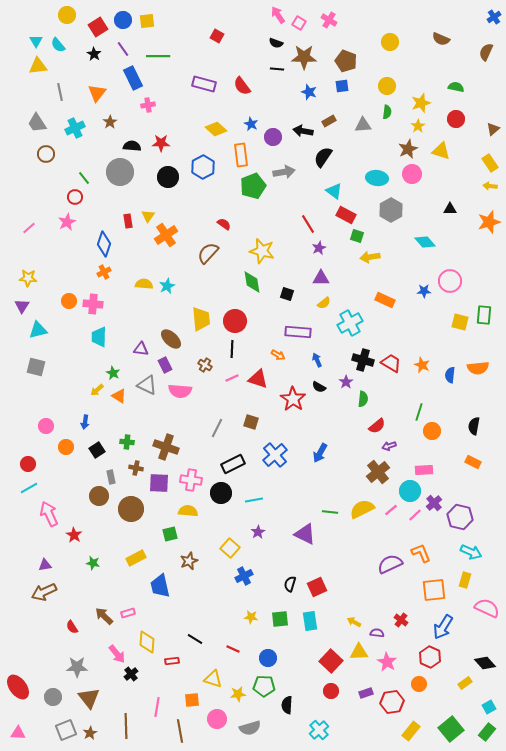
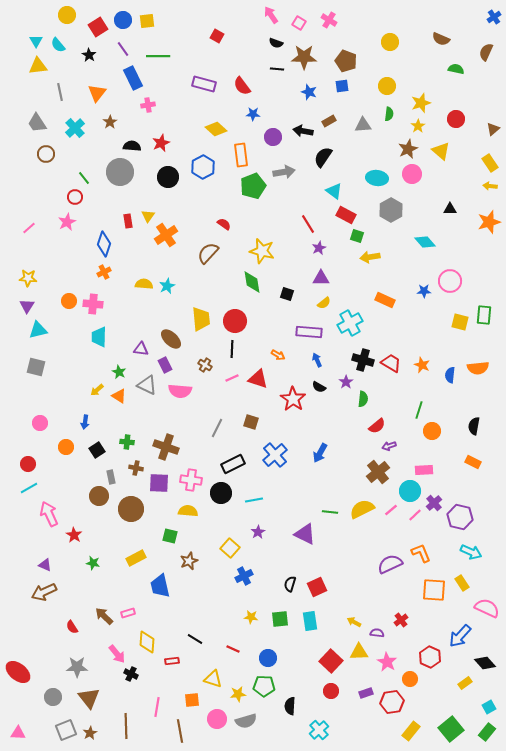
pink arrow at (278, 15): moved 7 px left
black star at (94, 54): moved 5 px left, 1 px down
green semicircle at (456, 87): moved 18 px up
green semicircle at (387, 112): moved 2 px right, 2 px down
blue star at (251, 124): moved 2 px right, 10 px up; rotated 24 degrees counterclockwise
cyan cross at (75, 128): rotated 18 degrees counterclockwise
red star at (161, 143): rotated 24 degrees counterclockwise
yellow triangle at (441, 151): rotated 24 degrees clockwise
purple triangle at (22, 306): moved 5 px right
purple rectangle at (298, 332): moved 11 px right
green star at (113, 373): moved 6 px right, 1 px up
green line at (419, 412): moved 2 px up
pink circle at (46, 426): moved 6 px left, 3 px up
green square at (170, 534): moved 2 px down; rotated 28 degrees clockwise
purple triangle at (45, 565): rotated 32 degrees clockwise
yellow rectangle at (465, 580): moved 3 px left, 3 px down; rotated 49 degrees counterclockwise
orange square at (434, 590): rotated 10 degrees clockwise
red cross at (401, 620): rotated 16 degrees clockwise
blue arrow at (443, 627): moved 17 px right, 9 px down; rotated 10 degrees clockwise
black cross at (131, 674): rotated 24 degrees counterclockwise
orange circle at (419, 684): moved 9 px left, 5 px up
red ellipse at (18, 687): moved 15 px up; rotated 15 degrees counterclockwise
black semicircle at (287, 705): moved 3 px right, 1 px down
gray semicircle at (250, 728): moved 4 px left, 7 px up
